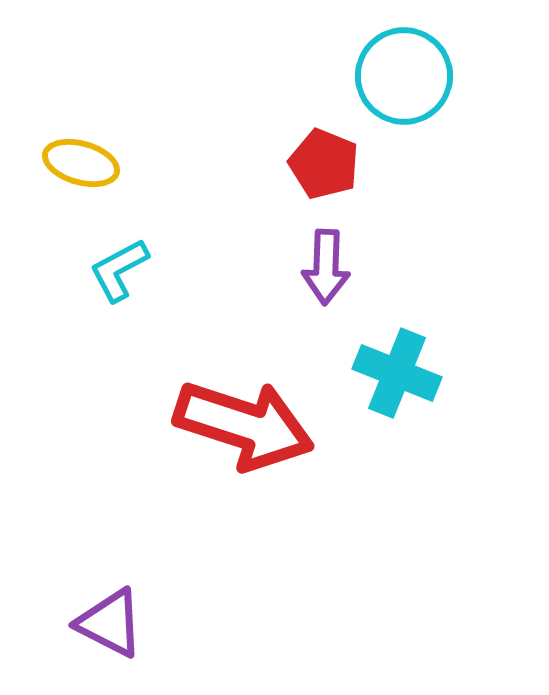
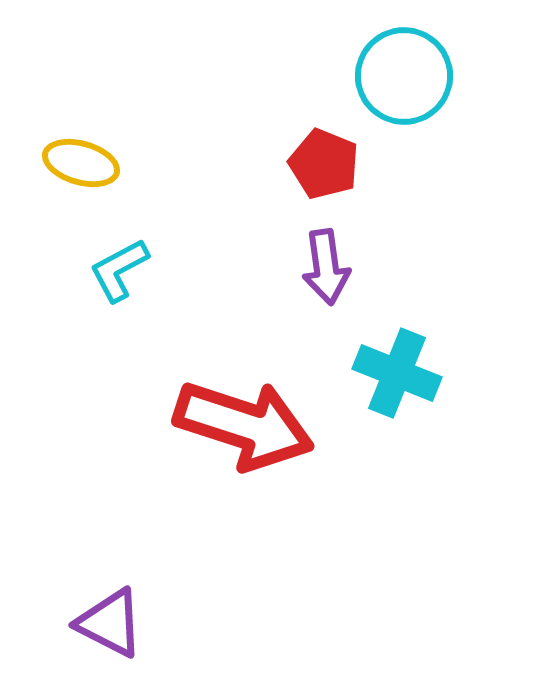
purple arrow: rotated 10 degrees counterclockwise
